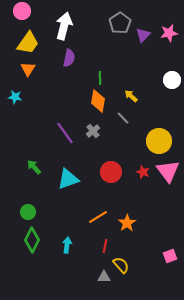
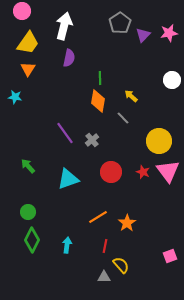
gray cross: moved 1 px left, 9 px down
green arrow: moved 6 px left, 1 px up
